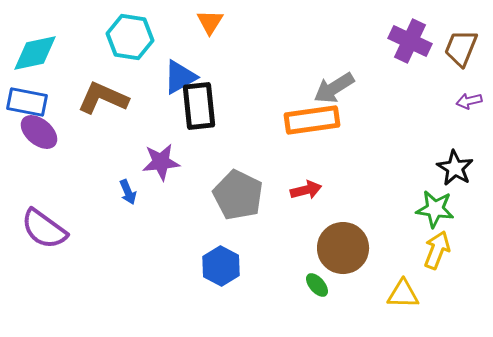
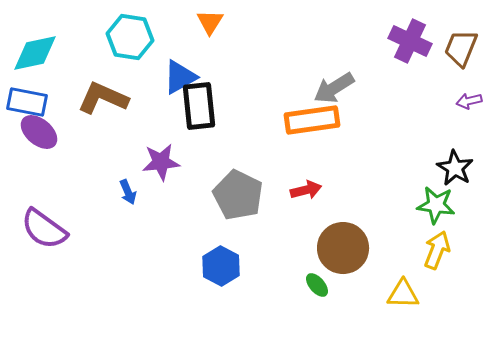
green star: moved 1 px right, 4 px up
